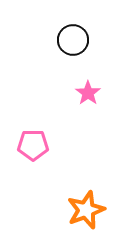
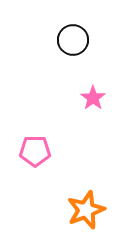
pink star: moved 5 px right, 5 px down
pink pentagon: moved 2 px right, 6 px down
